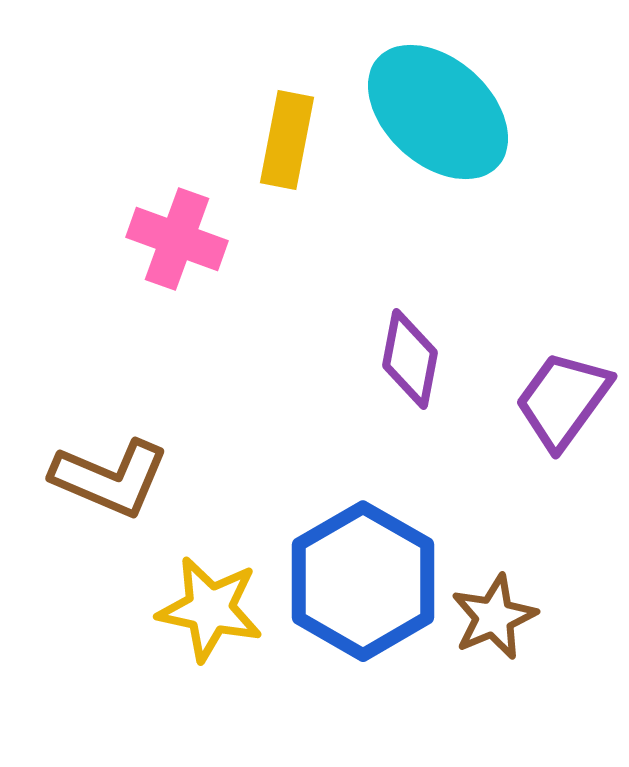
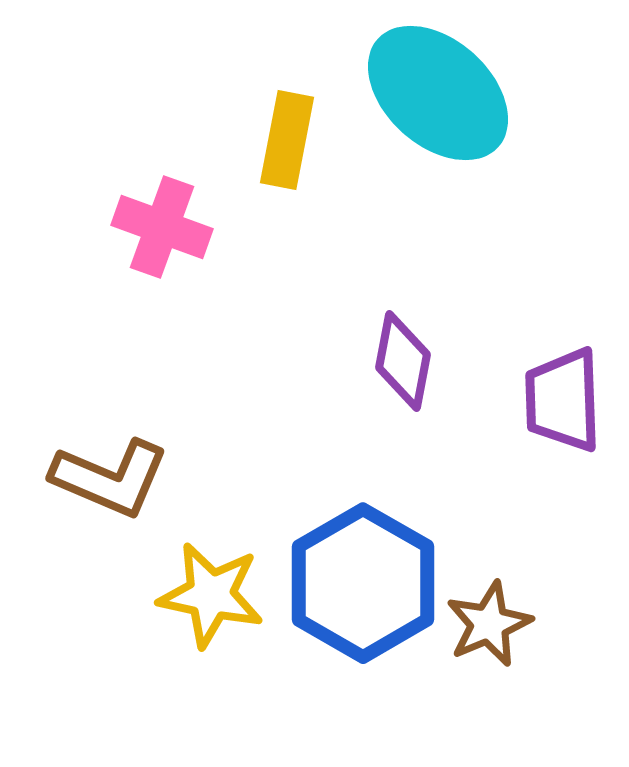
cyan ellipse: moved 19 px up
pink cross: moved 15 px left, 12 px up
purple diamond: moved 7 px left, 2 px down
purple trapezoid: rotated 38 degrees counterclockwise
blue hexagon: moved 2 px down
yellow star: moved 1 px right, 14 px up
brown star: moved 5 px left, 7 px down
